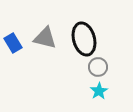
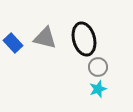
blue rectangle: rotated 12 degrees counterclockwise
cyan star: moved 1 px left, 2 px up; rotated 12 degrees clockwise
